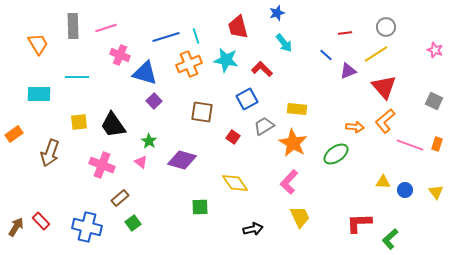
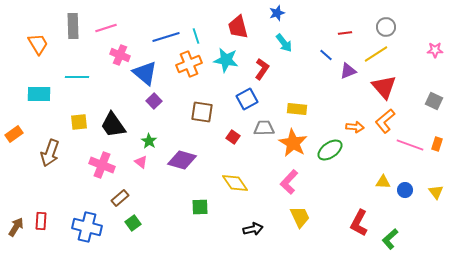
pink star at (435, 50): rotated 21 degrees counterclockwise
red L-shape at (262, 69): rotated 80 degrees clockwise
blue triangle at (145, 73): rotated 24 degrees clockwise
gray trapezoid at (264, 126): moved 2 px down; rotated 30 degrees clockwise
green ellipse at (336, 154): moved 6 px left, 4 px up
red rectangle at (41, 221): rotated 48 degrees clockwise
red L-shape at (359, 223): rotated 60 degrees counterclockwise
